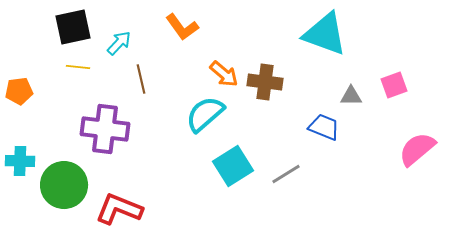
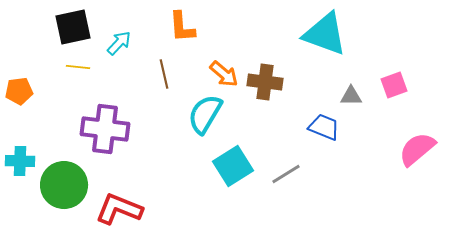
orange L-shape: rotated 32 degrees clockwise
brown line: moved 23 px right, 5 px up
cyan semicircle: rotated 18 degrees counterclockwise
